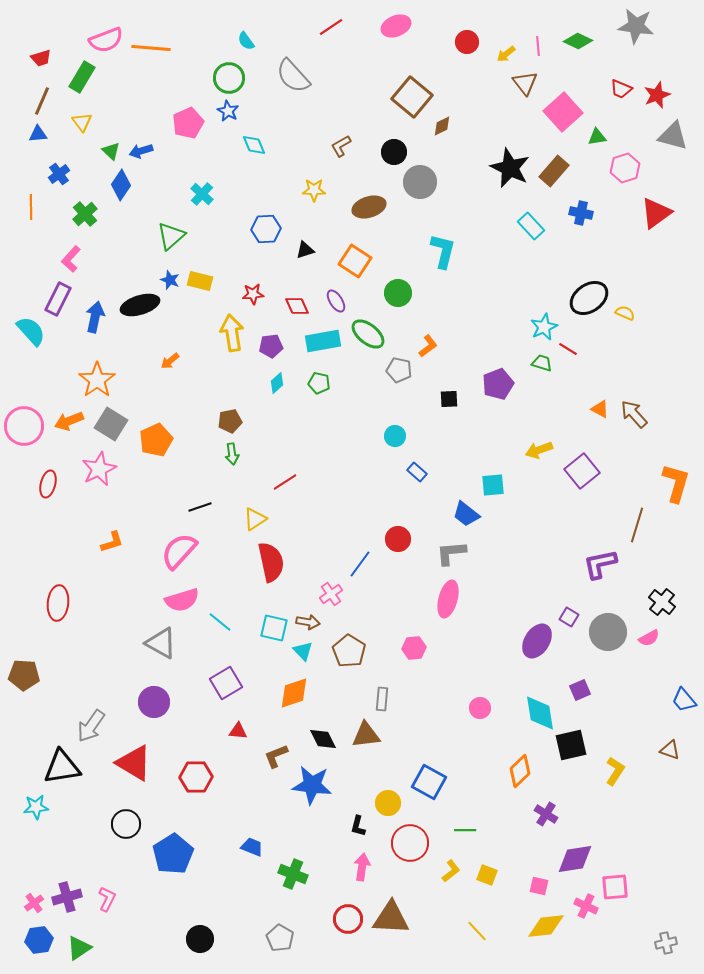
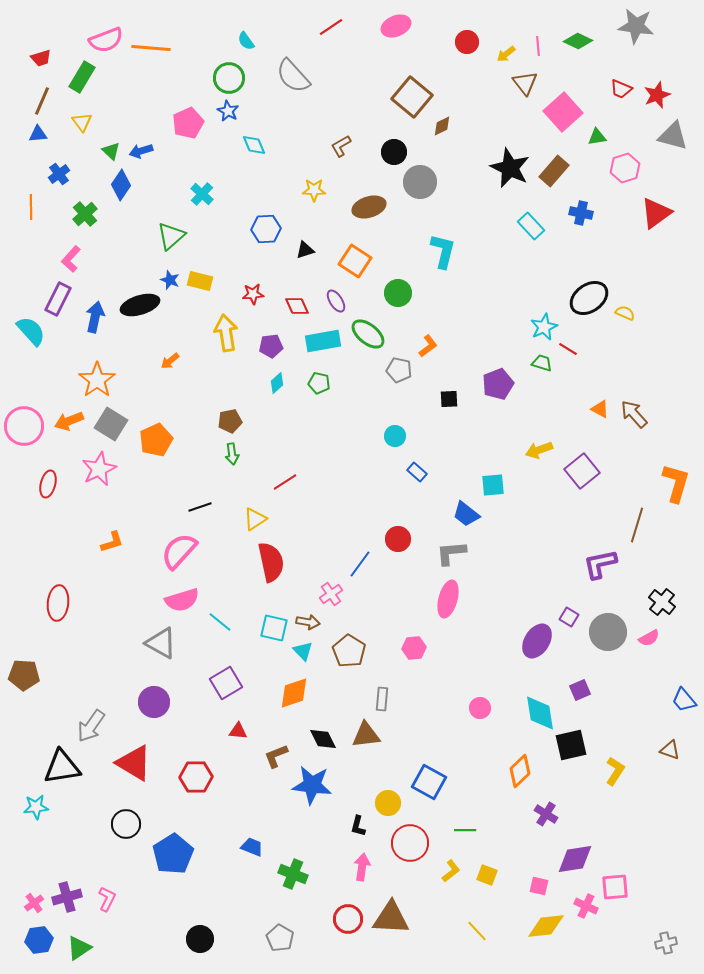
yellow arrow at (232, 333): moved 6 px left
